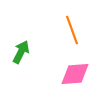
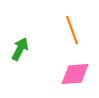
green arrow: moved 1 px left, 3 px up
